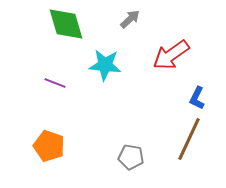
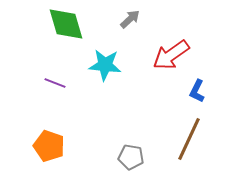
blue L-shape: moved 7 px up
